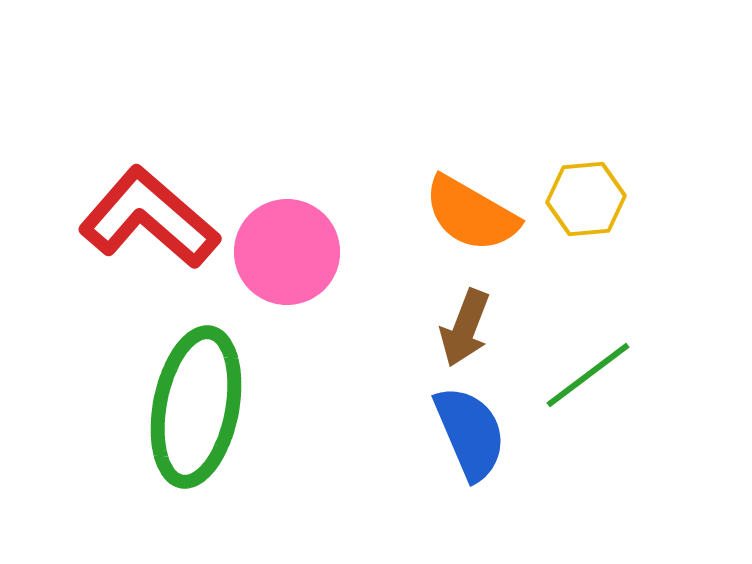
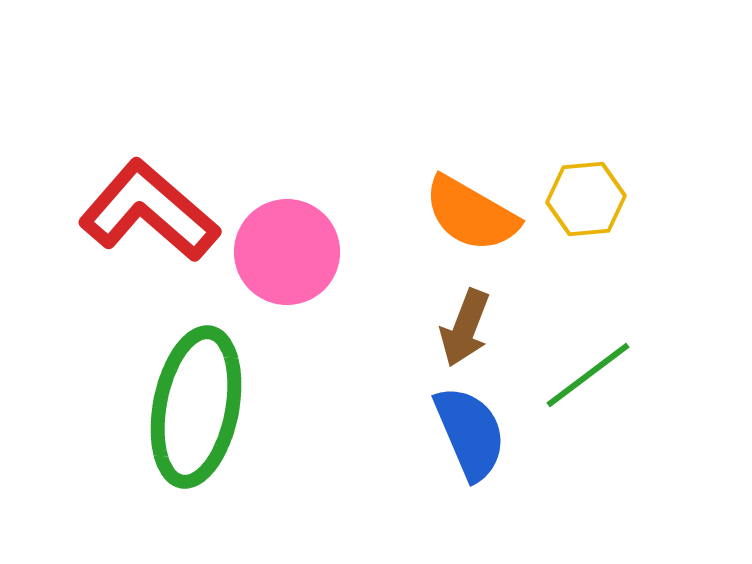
red L-shape: moved 7 px up
